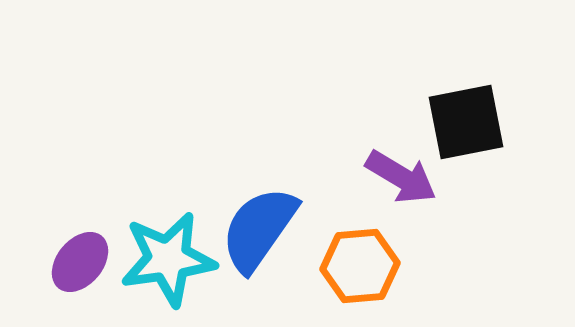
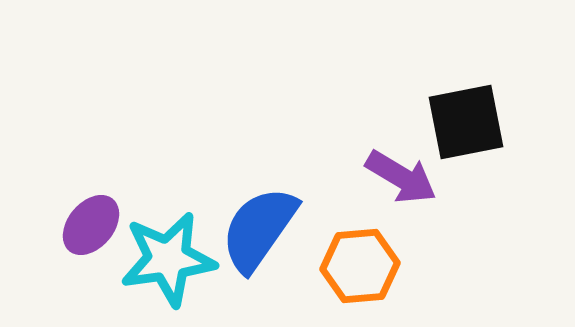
purple ellipse: moved 11 px right, 37 px up
